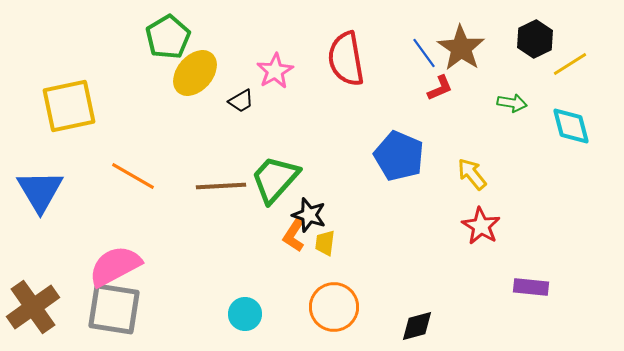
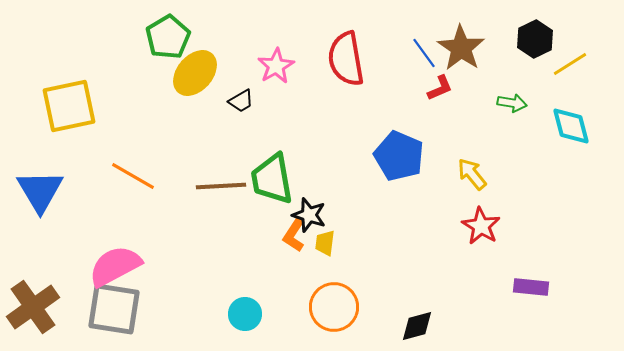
pink star: moved 1 px right, 5 px up
green trapezoid: moved 3 px left; rotated 52 degrees counterclockwise
